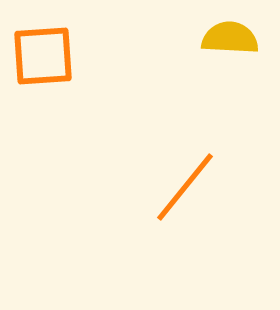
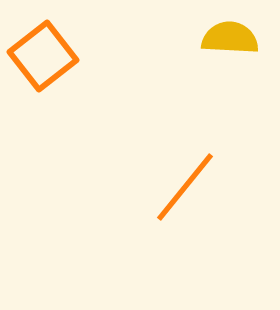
orange square: rotated 34 degrees counterclockwise
